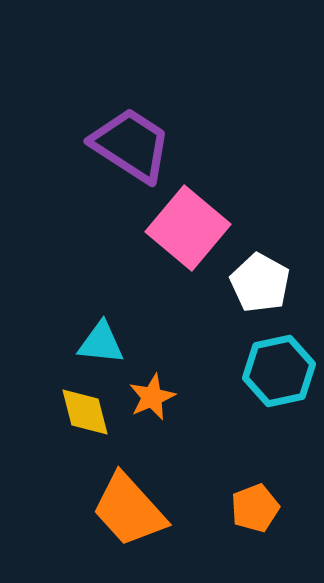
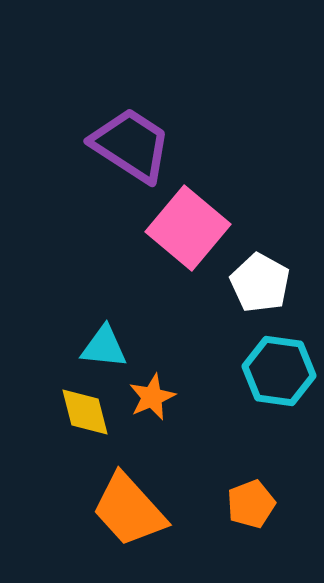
cyan triangle: moved 3 px right, 4 px down
cyan hexagon: rotated 20 degrees clockwise
orange pentagon: moved 4 px left, 4 px up
